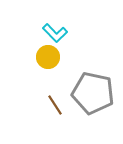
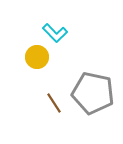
yellow circle: moved 11 px left
brown line: moved 1 px left, 2 px up
